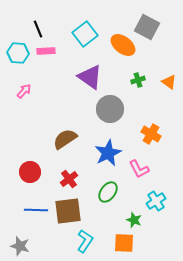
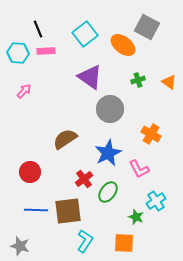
red cross: moved 15 px right
green star: moved 2 px right, 3 px up
